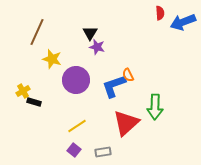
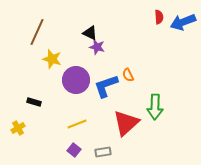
red semicircle: moved 1 px left, 4 px down
black triangle: rotated 35 degrees counterclockwise
blue L-shape: moved 8 px left
yellow cross: moved 5 px left, 37 px down
yellow line: moved 2 px up; rotated 12 degrees clockwise
